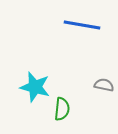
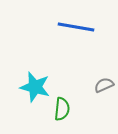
blue line: moved 6 px left, 2 px down
gray semicircle: rotated 36 degrees counterclockwise
